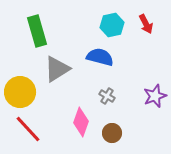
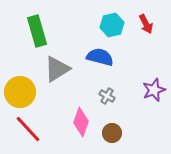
purple star: moved 1 px left, 6 px up
